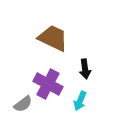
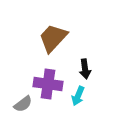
brown trapezoid: rotated 72 degrees counterclockwise
purple cross: rotated 20 degrees counterclockwise
cyan arrow: moved 2 px left, 5 px up
